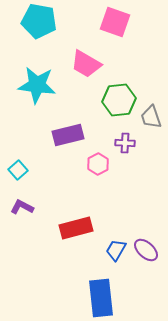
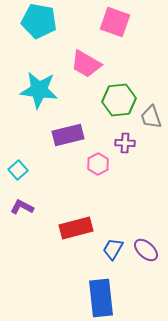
cyan star: moved 2 px right, 5 px down
blue trapezoid: moved 3 px left, 1 px up
